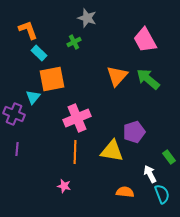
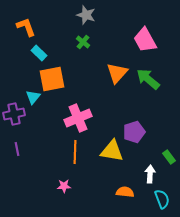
gray star: moved 1 px left, 3 px up
orange L-shape: moved 2 px left, 3 px up
green cross: moved 9 px right; rotated 24 degrees counterclockwise
orange triangle: moved 3 px up
purple cross: rotated 35 degrees counterclockwise
pink cross: moved 1 px right
purple line: rotated 16 degrees counterclockwise
white arrow: rotated 30 degrees clockwise
pink star: rotated 16 degrees counterclockwise
cyan semicircle: moved 5 px down
